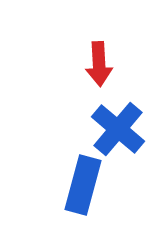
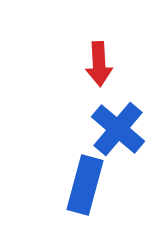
blue rectangle: moved 2 px right
